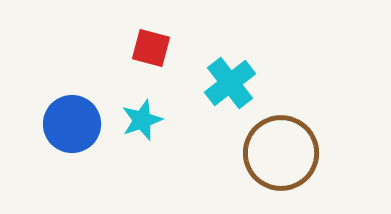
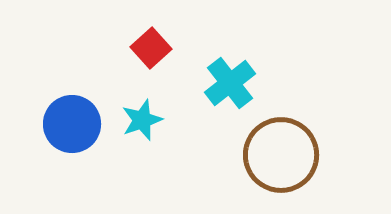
red square: rotated 33 degrees clockwise
brown circle: moved 2 px down
